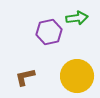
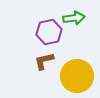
green arrow: moved 3 px left
brown L-shape: moved 19 px right, 16 px up
